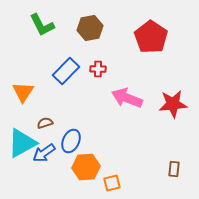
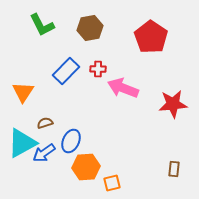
pink arrow: moved 4 px left, 10 px up
